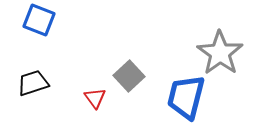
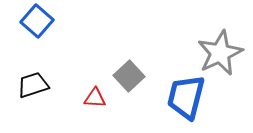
blue square: moved 2 px left, 1 px down; rotated 20 degrees clockwise
gray star: rotated 12 degrees clockwise
black trapezoid: moved 2 px down
red triangle: rotated 50 degrees counterclockwise
